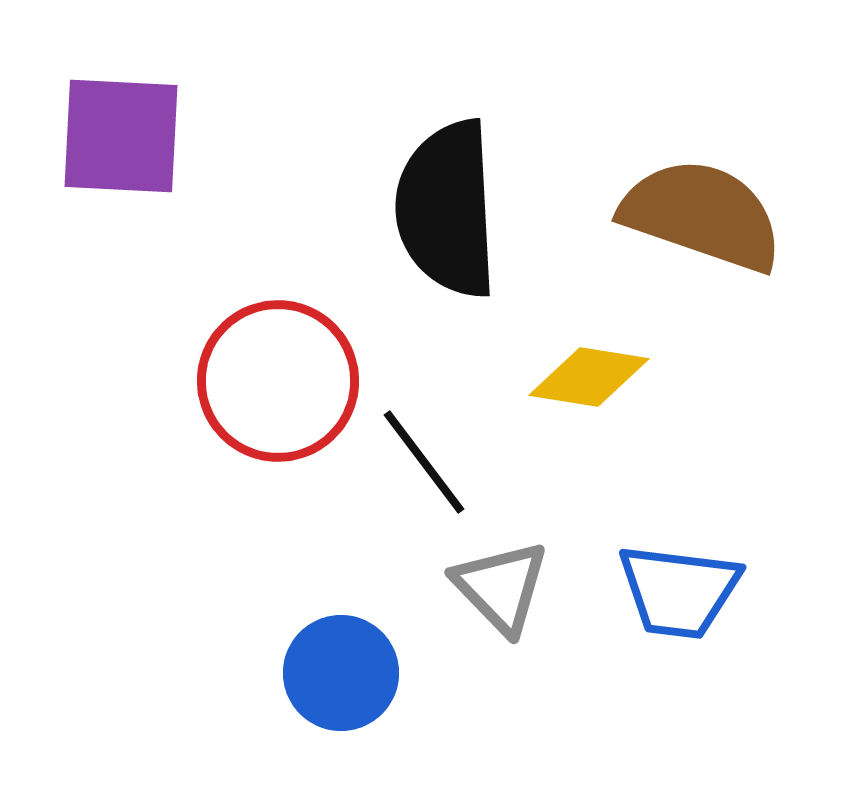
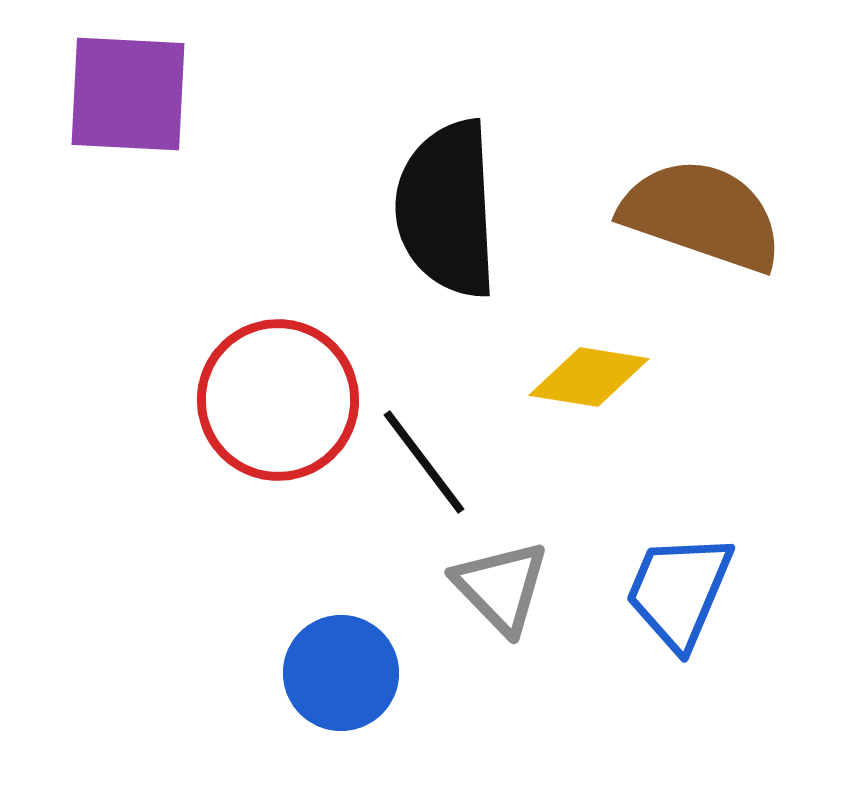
purple square: moved 7 px right, 42 px up
red circle: moved 19 px down
blue trapezoid: rotated 106 degrees clockwise
